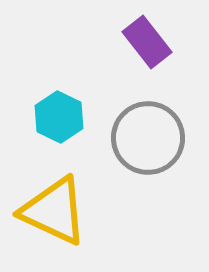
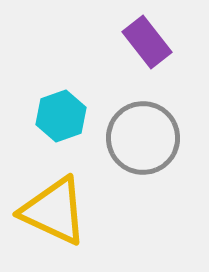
cyan hexagon: moved 2 px right, 1 px up; rotated 15 degrees clockwise
gray circle: moved 5 px left
